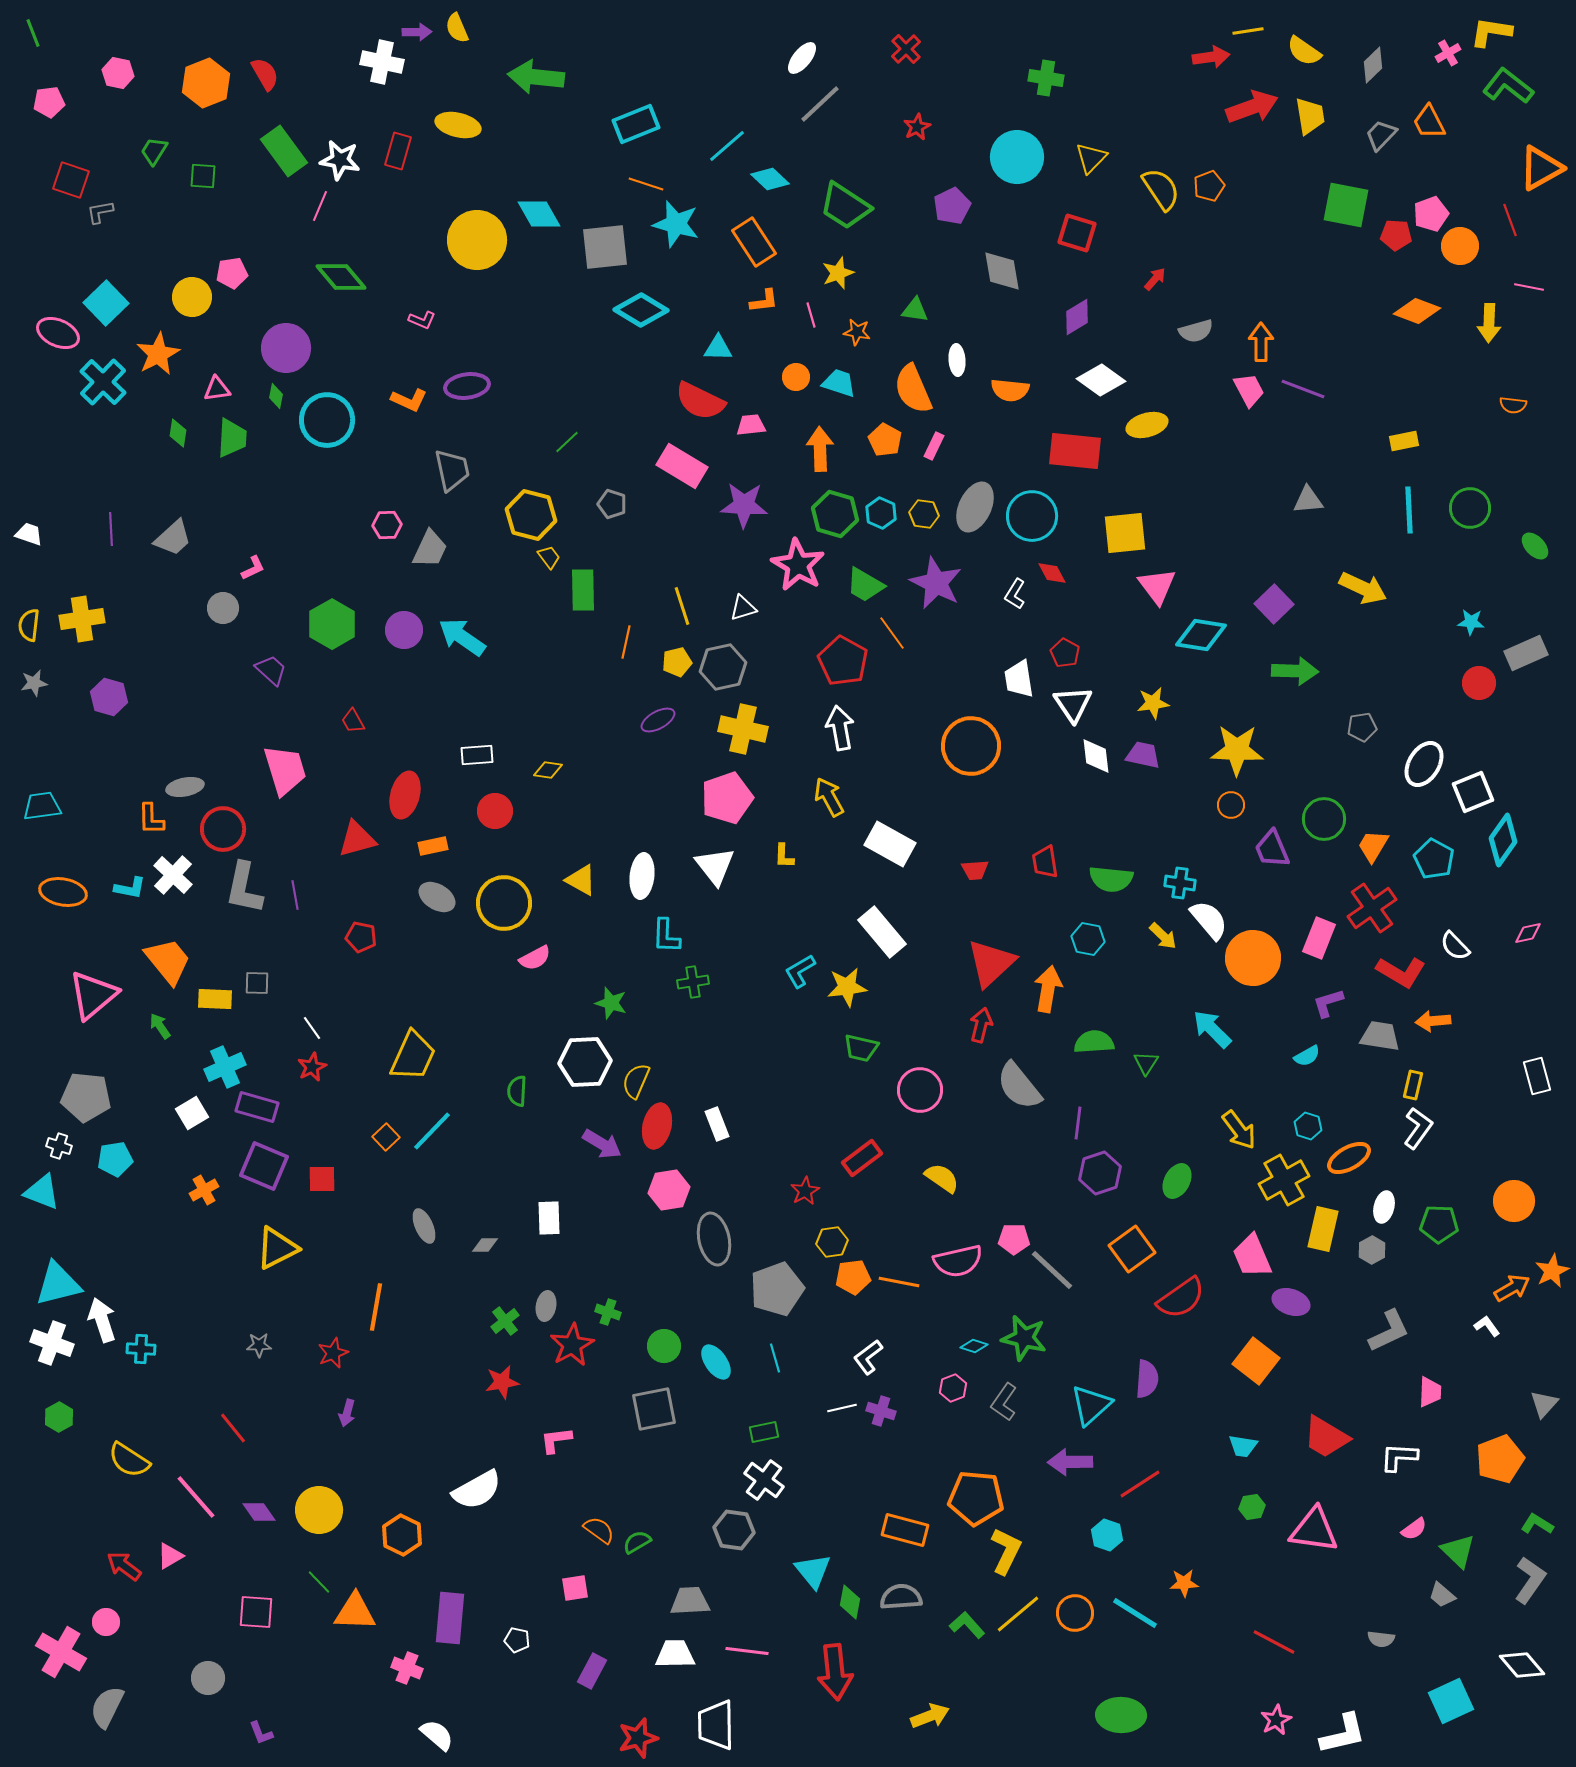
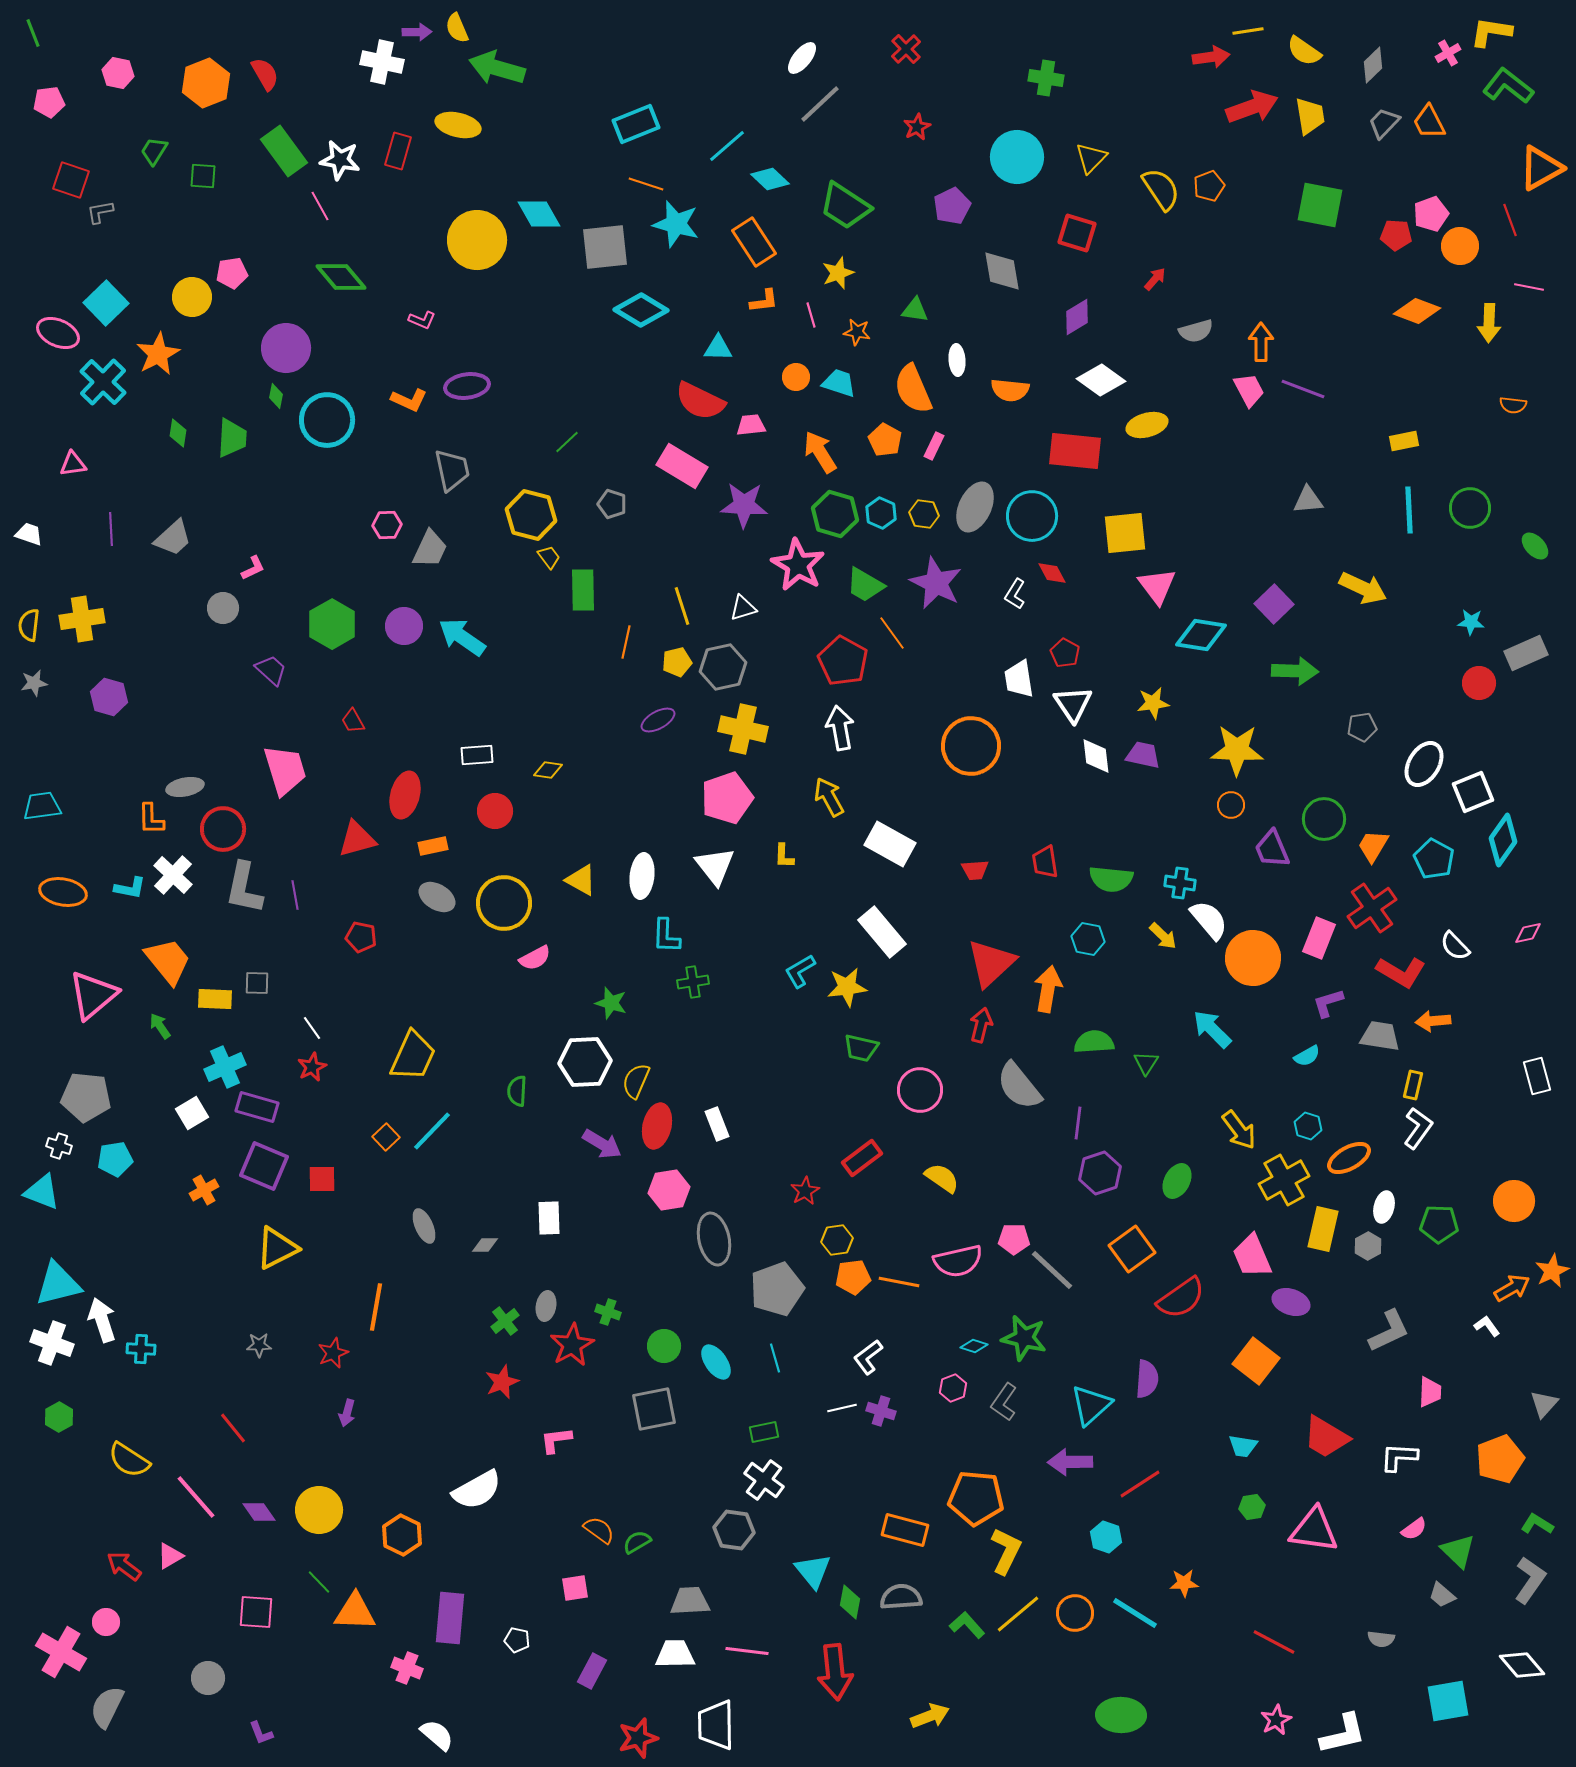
green arrow at (536, 77): moved 39 px left, 9 px up; rotated 10 degrees clockwise
gray trapezoid at (1381, 135): moved 3 px right, 12 px up
green square at (1346, 205): moved 26 px left
pink line at (320, 206): rotated 52 degrees counterclockwise
pink triangle at (217, 389): moved 144 px left, 75 px down
orange arrow at (820, 449): moved 3 px down; rotated 30 degrees counterclockwise
purple circle at (404, 630): moved 4 px up
yellow hexagon at (832, 1242): moved 5 px right, 2 px up
gray hexagon at (1372, 1250): moved 4 px left, 4 px up
red star at (502, 1382): rotated 12 degrees counterclockwise
cyan hexagon at (1107, 1535): moved 1 px left, 2 px down
cyan square at (1451, 1701): moved 3 px left; rotated 15 degrees clockwise
